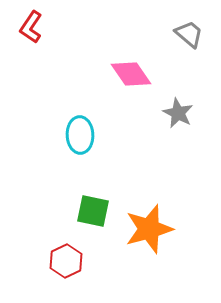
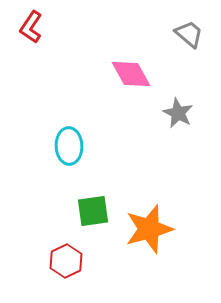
pink diamond: rotated 6 degrees clockwise
cyan ellipse: moved 11 px left, 11 px down
green square: rotated 20 degrees counterclockwise
